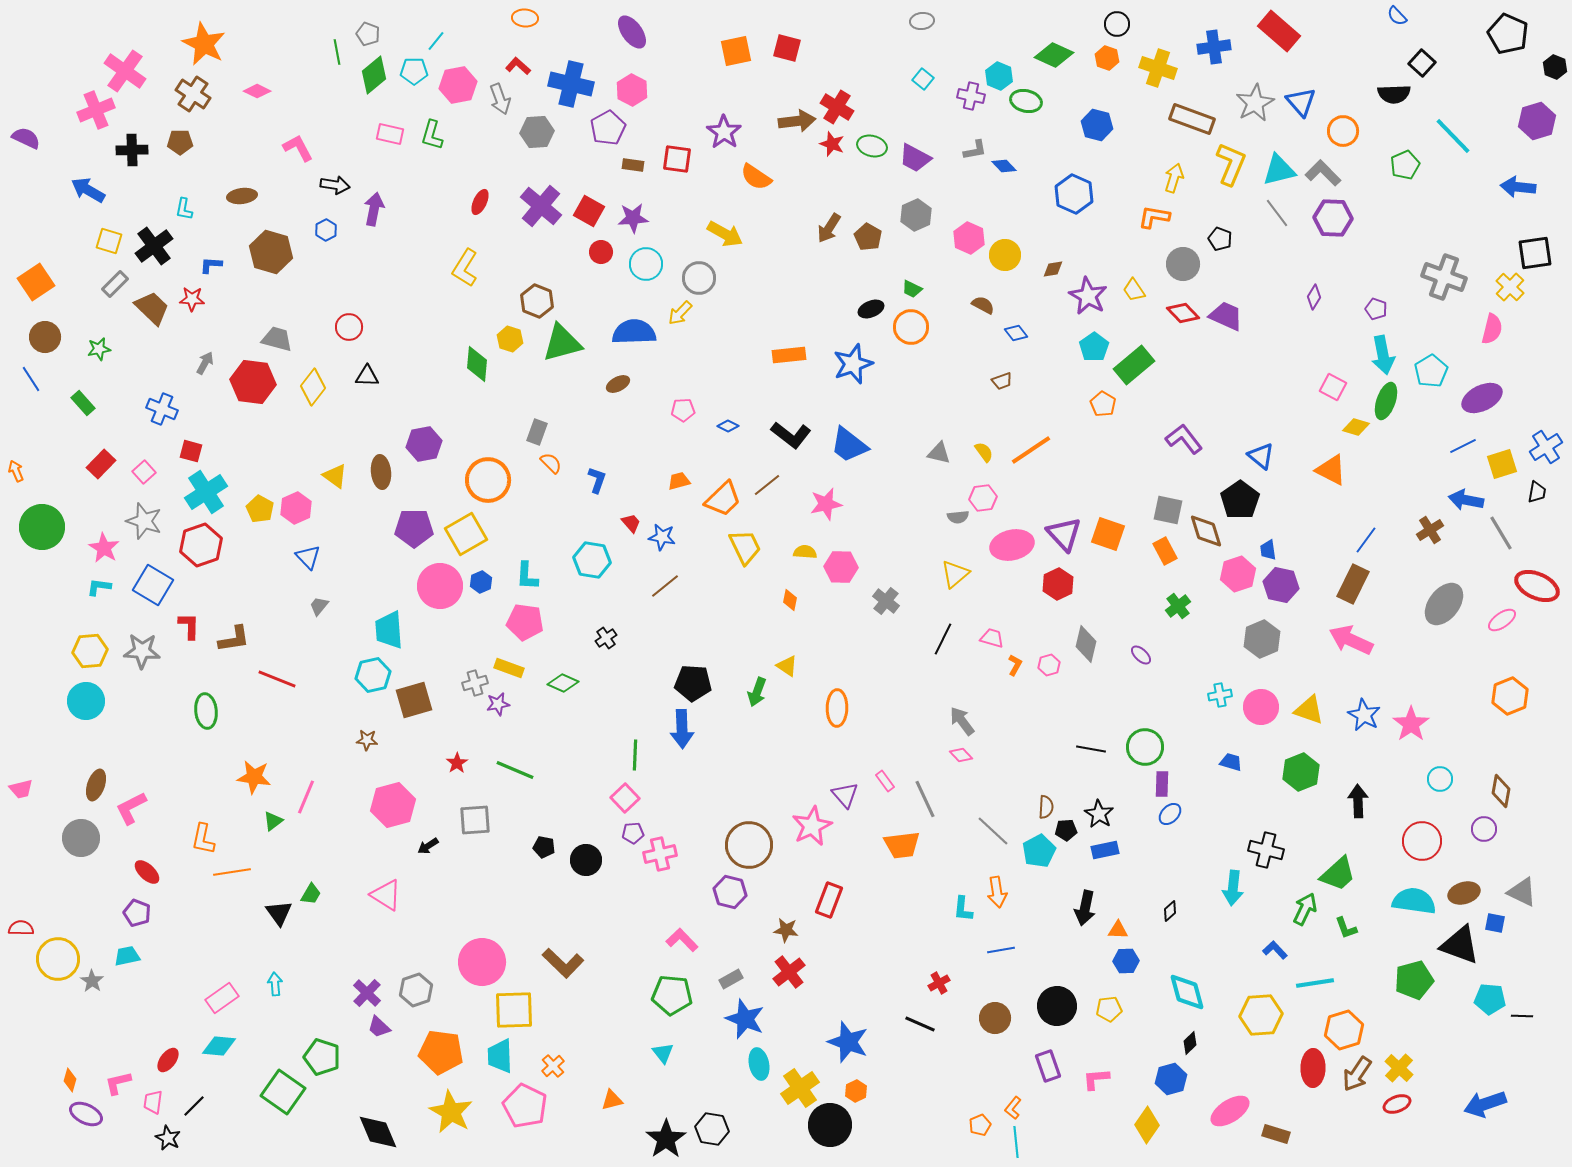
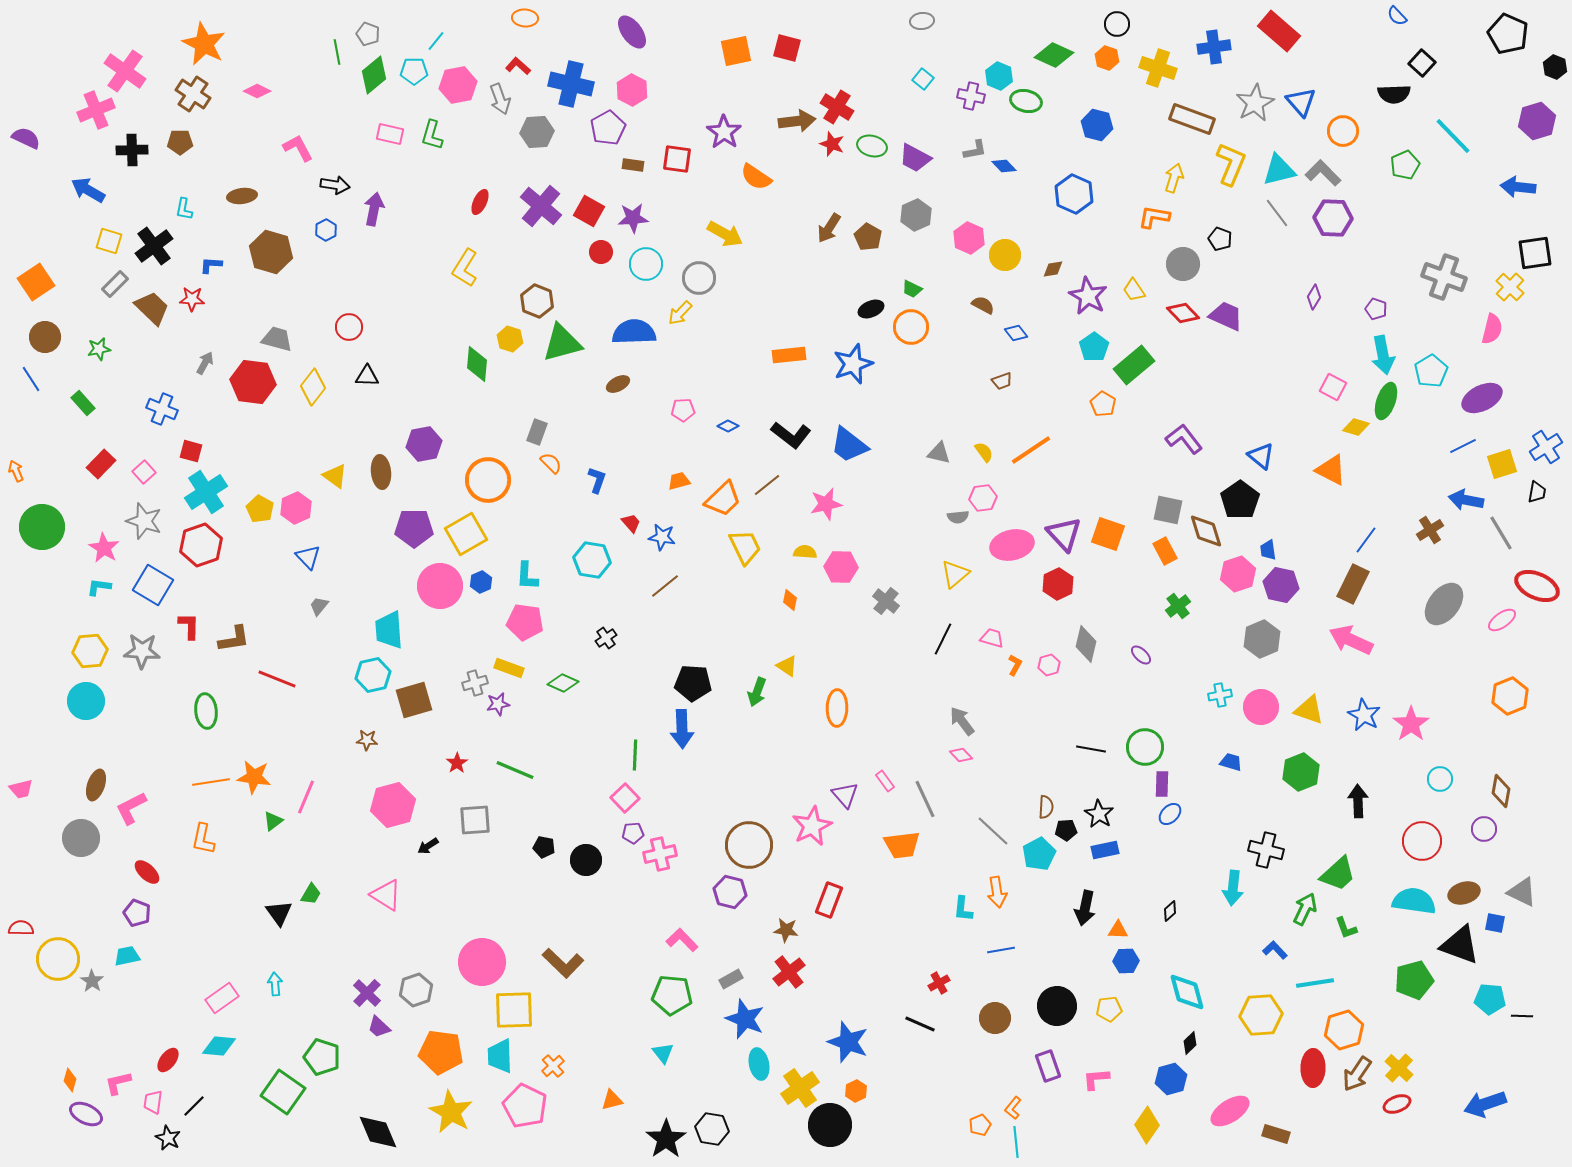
cyan pentagon at (1039, 851): moved 3 px down
orange line at (232, 872): moved 21 px left, 90 px up
